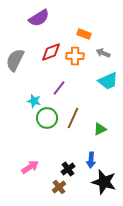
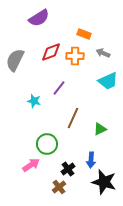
green circle: moved 26 px down
pink arrow: moved 1 px right, 2 px up
